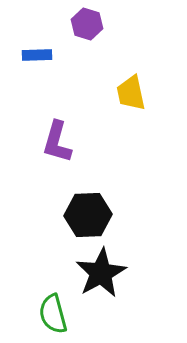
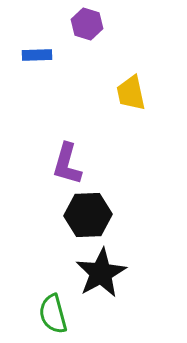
purple L-shape: moved 10 px right, 22 px down
